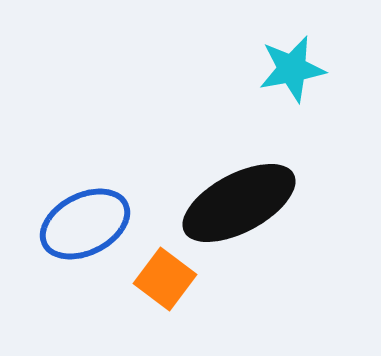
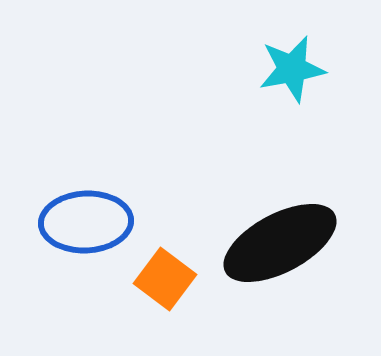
black ellipse: moved 41 px right, 40 px down
blue ellipse: moved 1 px right, 2 px up; rotated 24 degrees clockwise
